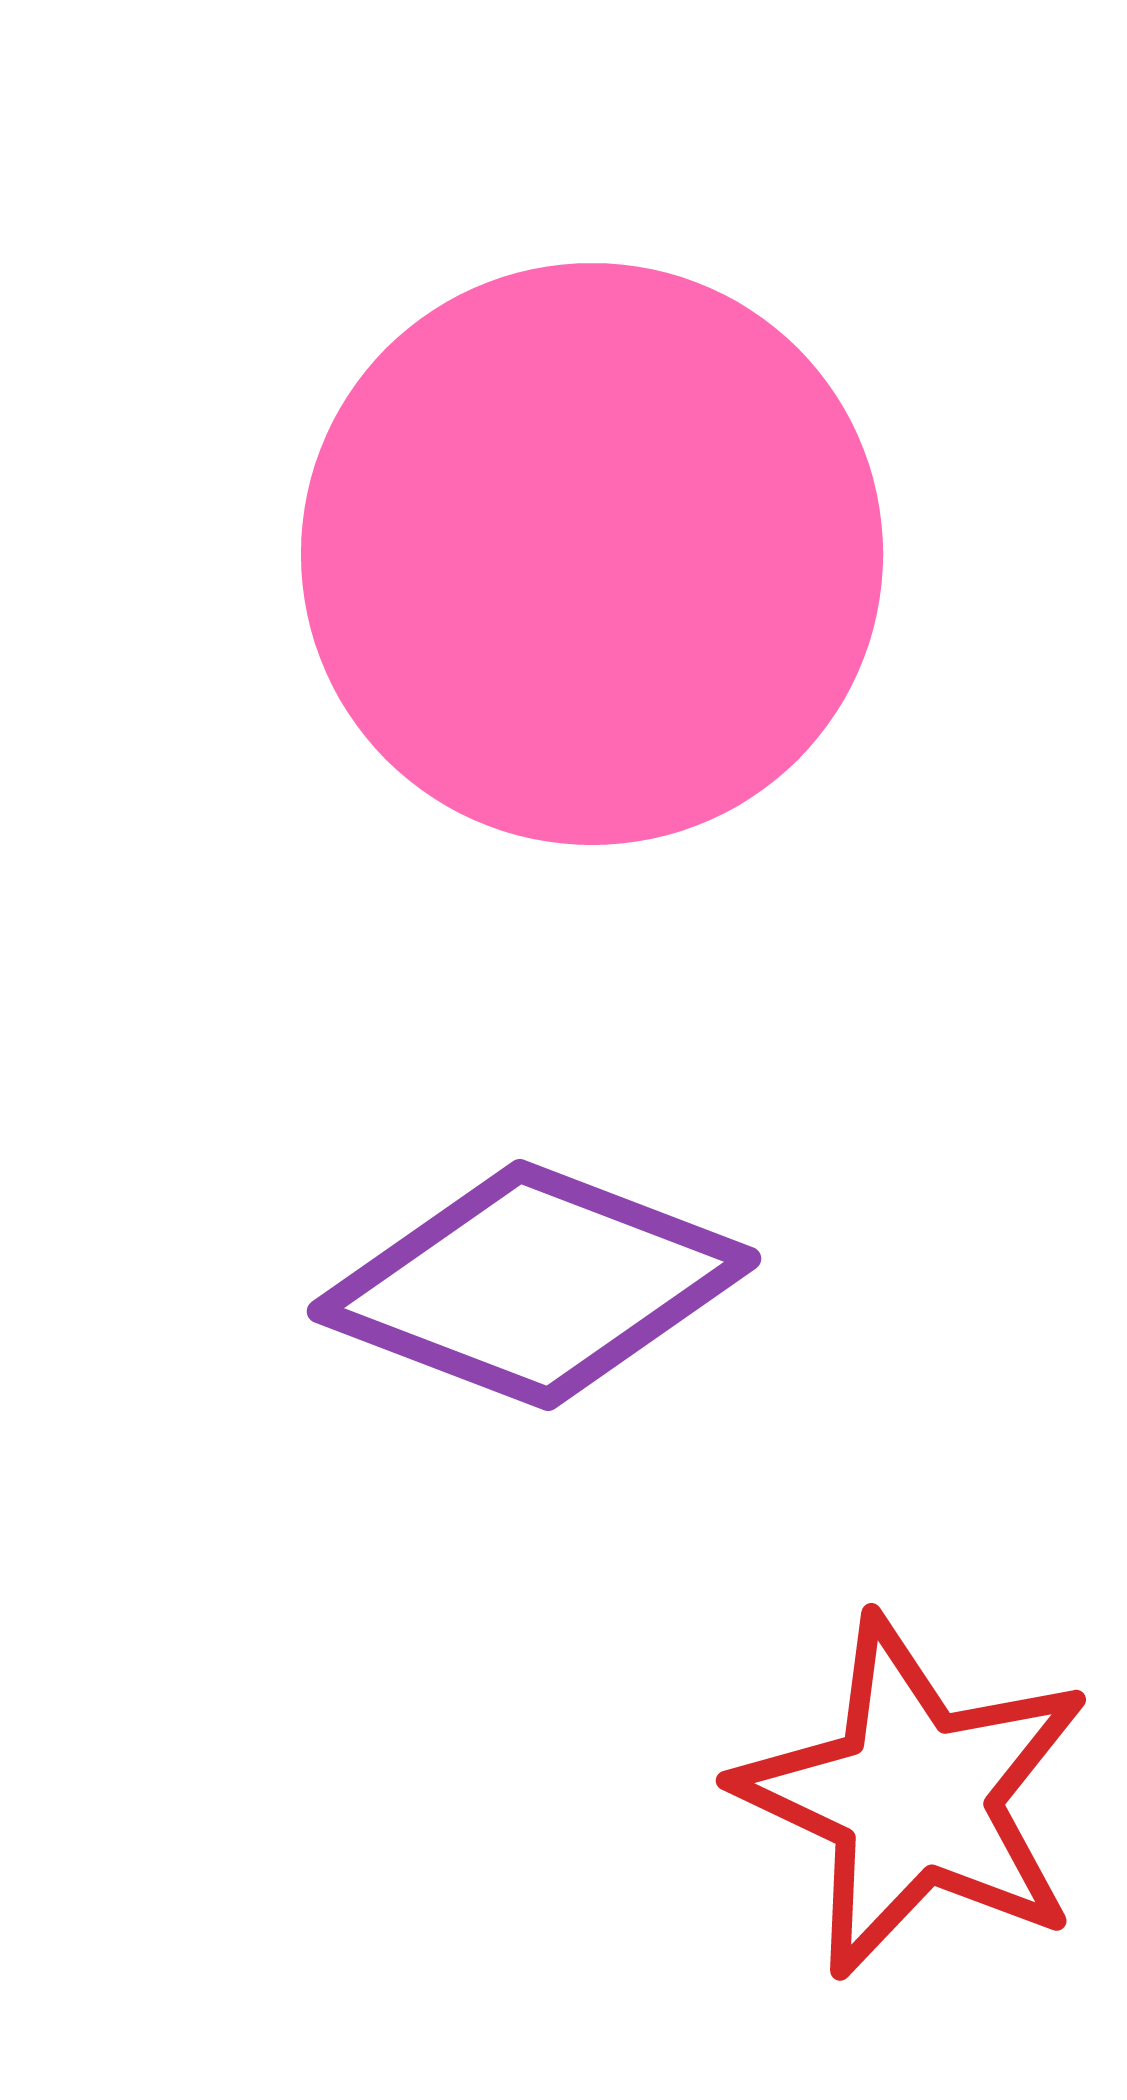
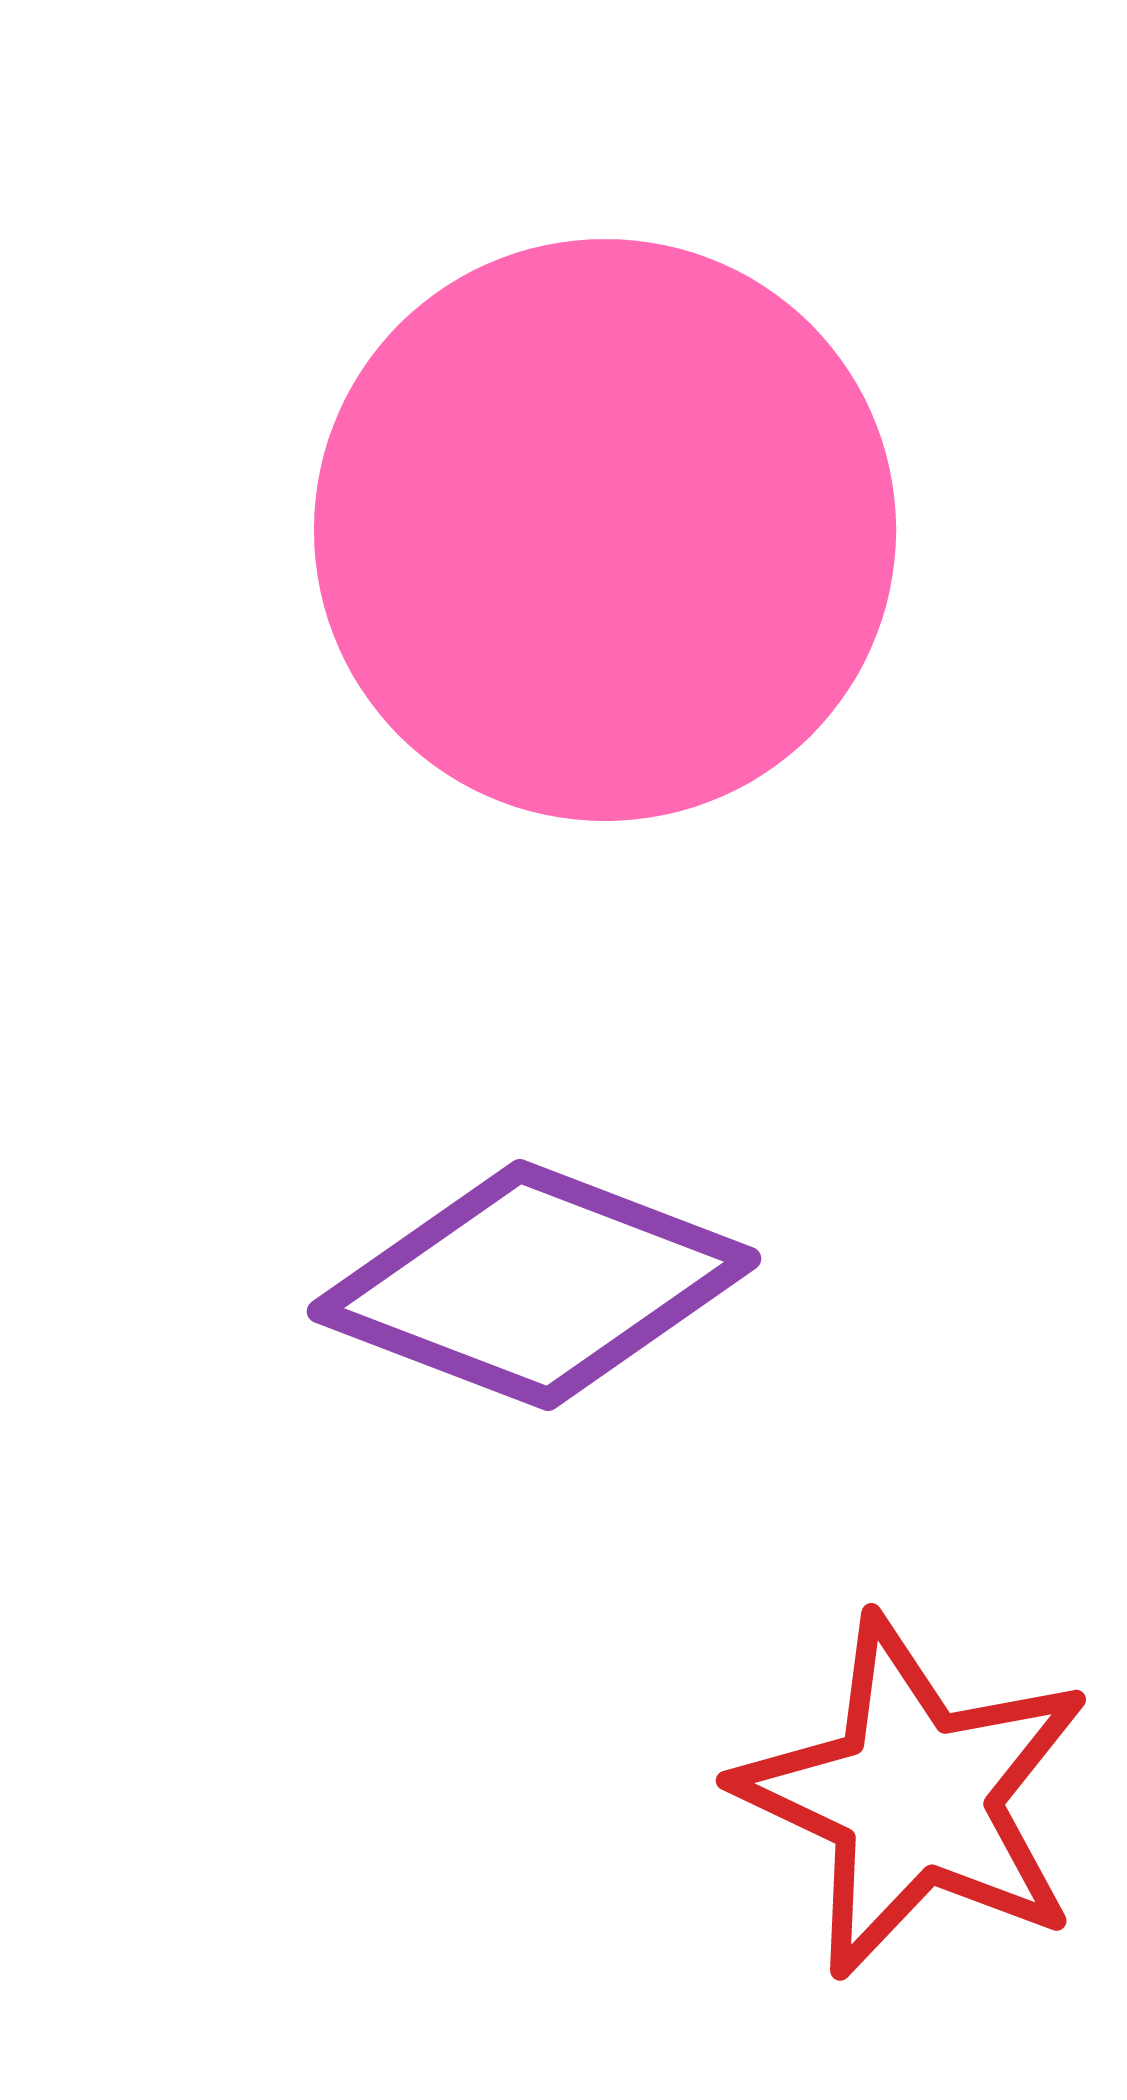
pink circle: moved 13 px right, 24 px up
